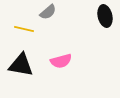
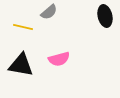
gray semicircle: moved 1 px right
yellow line: moved 1 px left, 2 px up
pink semicircle: moved 2 px left, 2 px up
